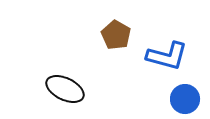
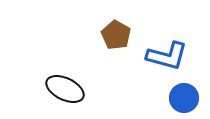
blue circle: moved 1 px left, 1 px up
